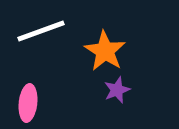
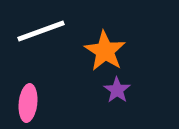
purple star: rotated 16 degrees counterclockwise
